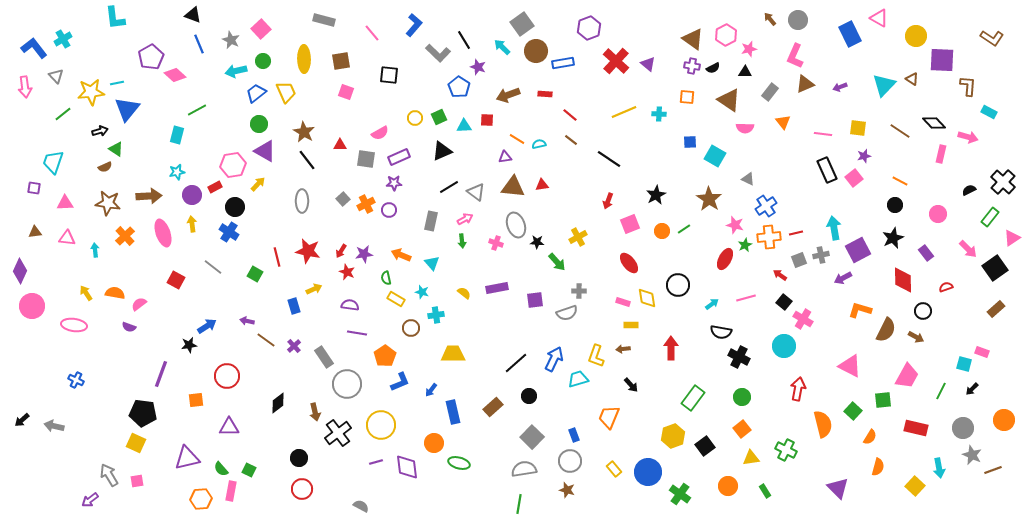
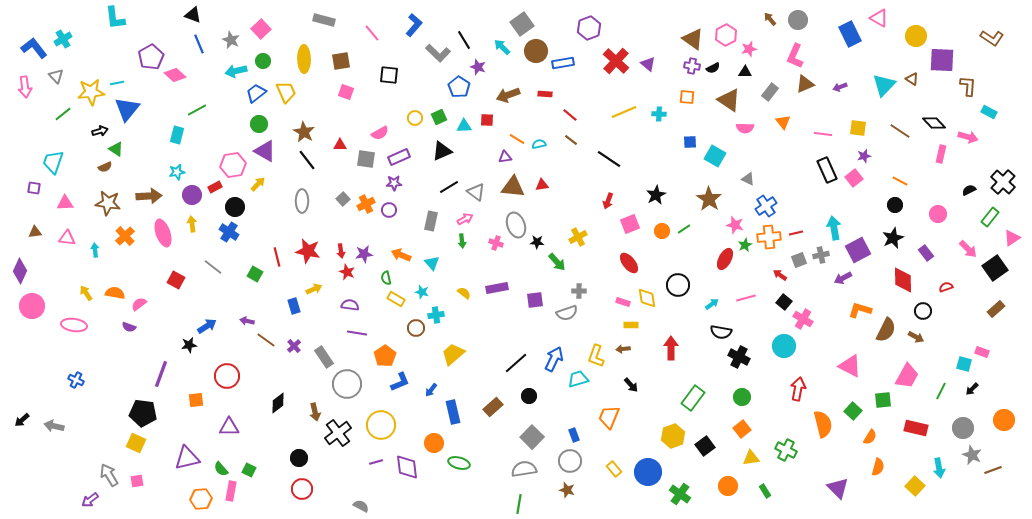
red arrow at (341, 251): rotated 40 degrees counterclockwise
brown circle at (411, 328): moved 5 px right
yellow trapezoid at (453, 354): rotated 40 degrees counterclockwise
